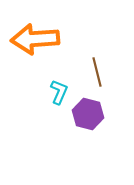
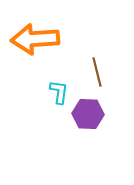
cyan L-shape: rotated 15 degrees counterclockwise
purple hexagon: rotated 12 degrees counterclockwise
